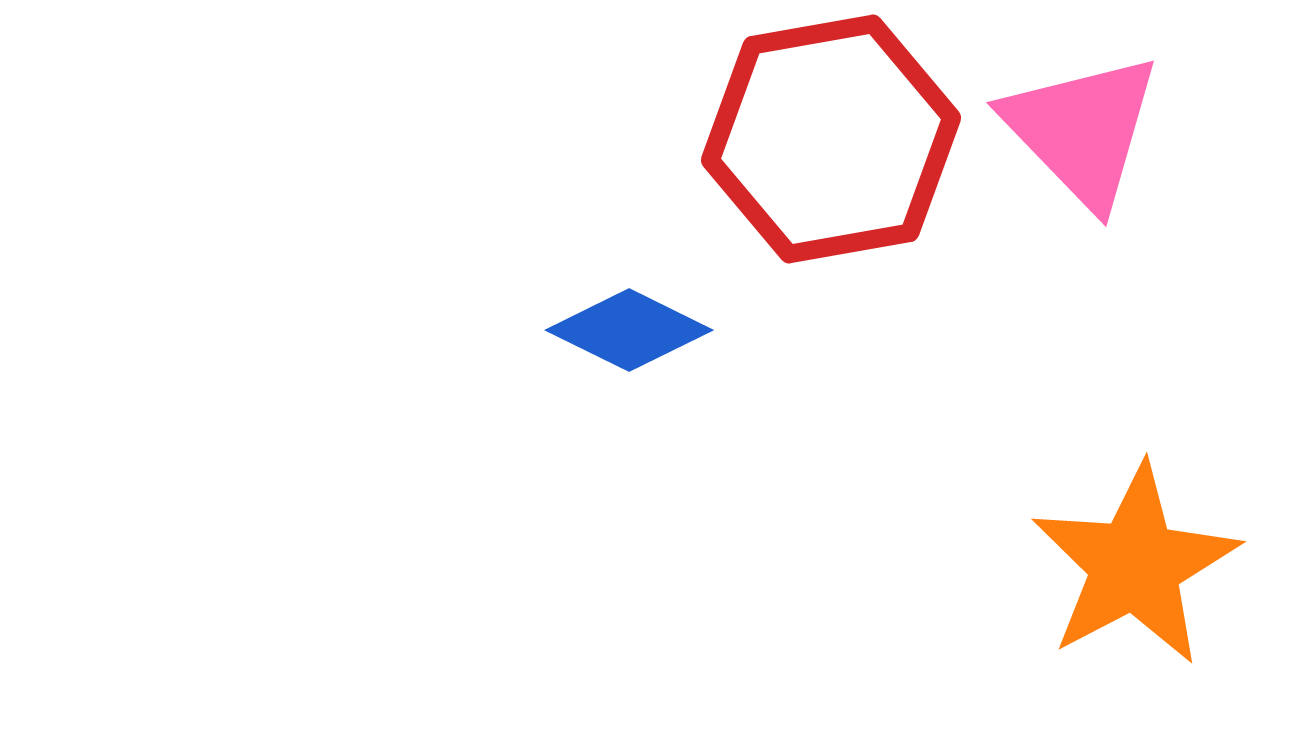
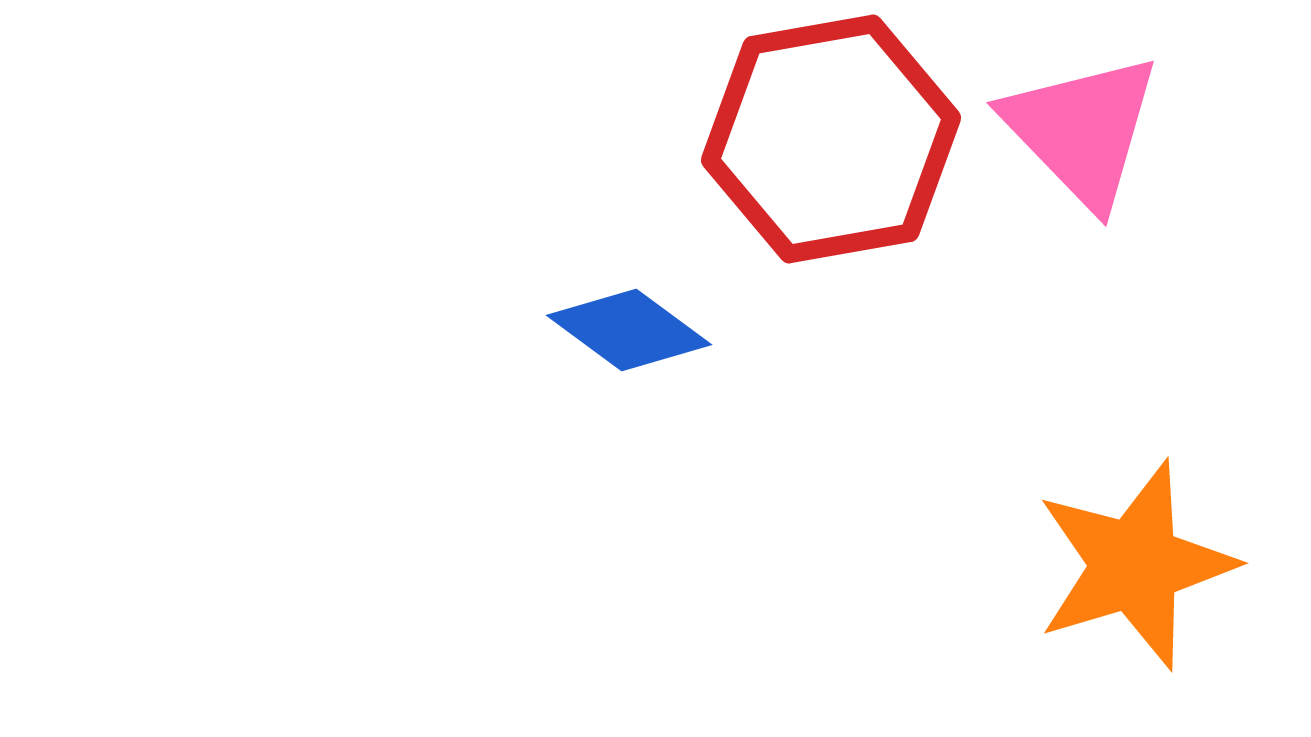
blue diamond: rotated 10 degrees clockwise
orange star: rotated 11 degrees clockwise
